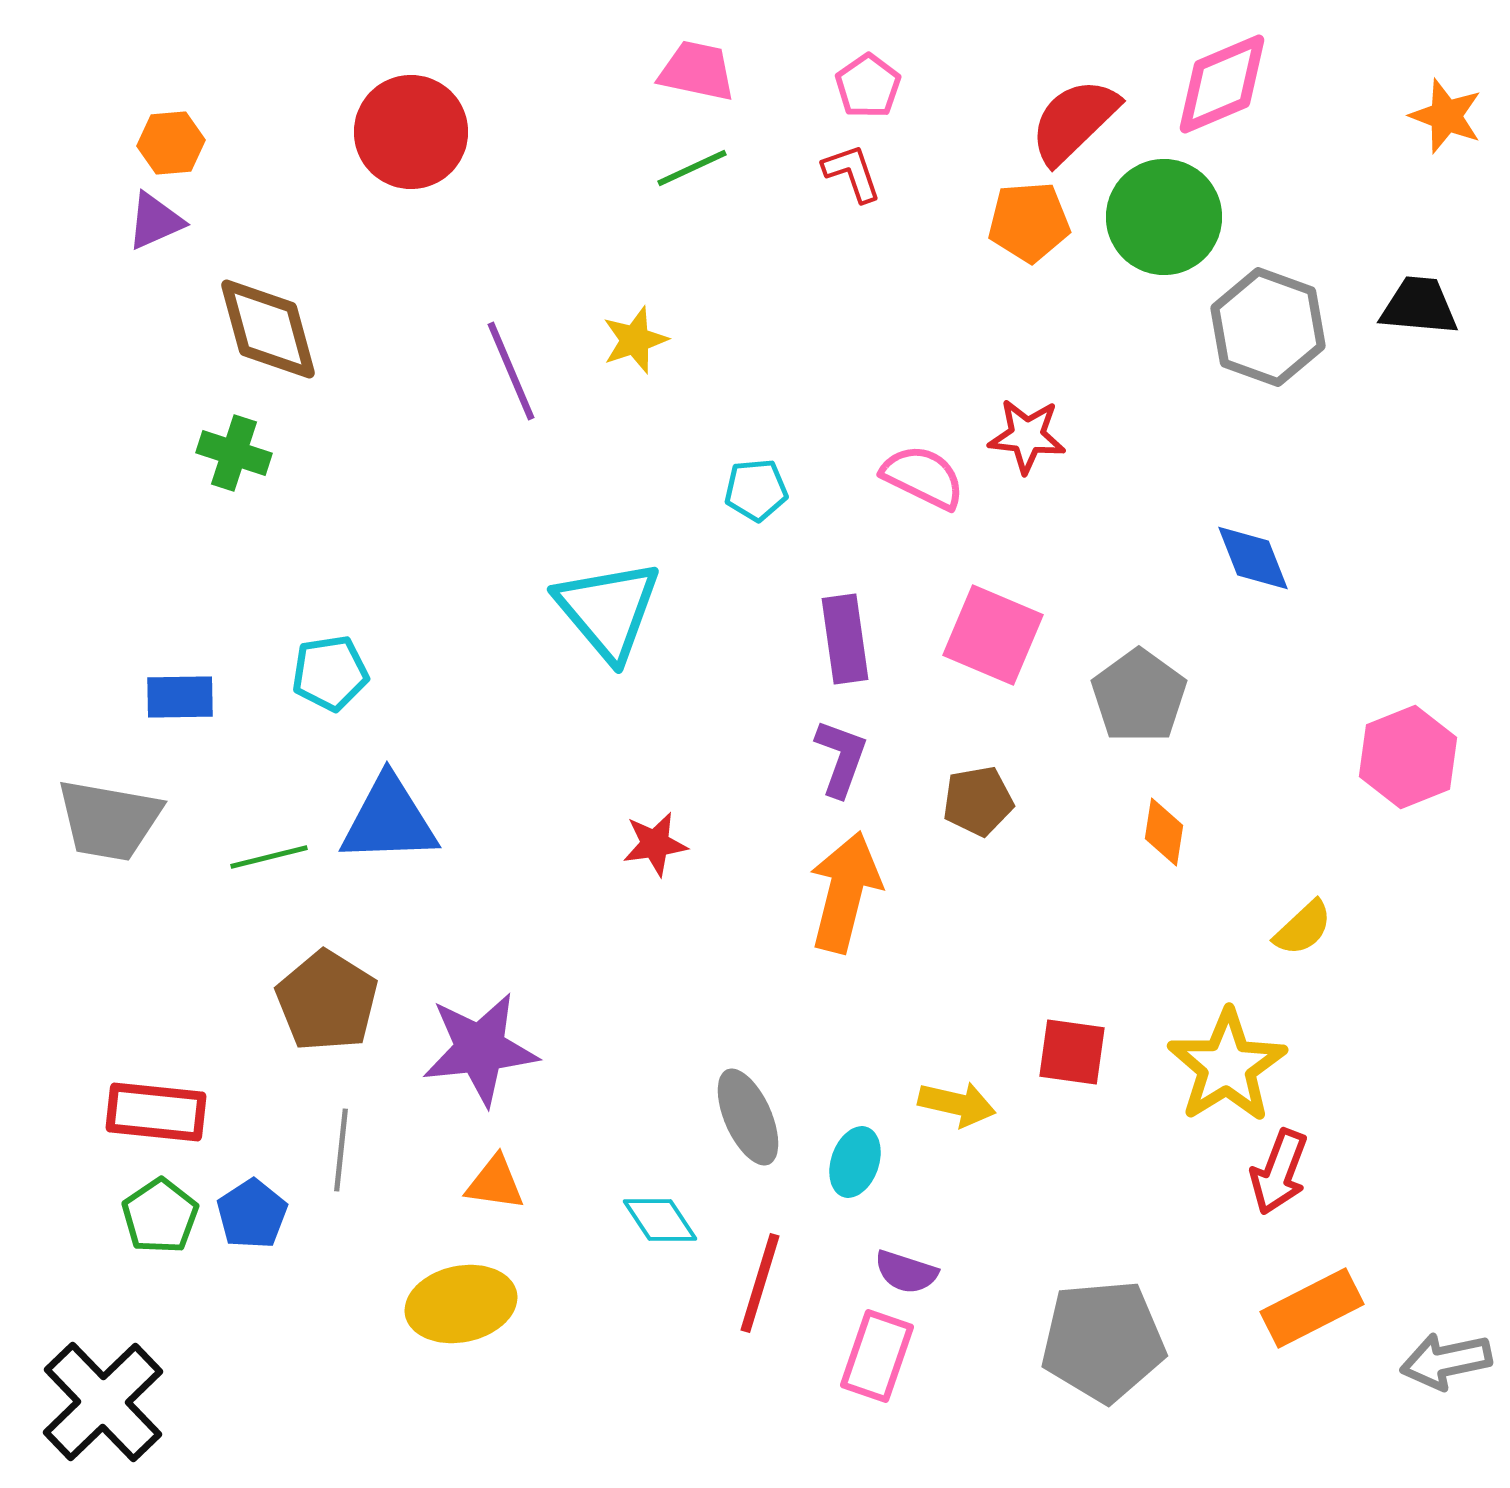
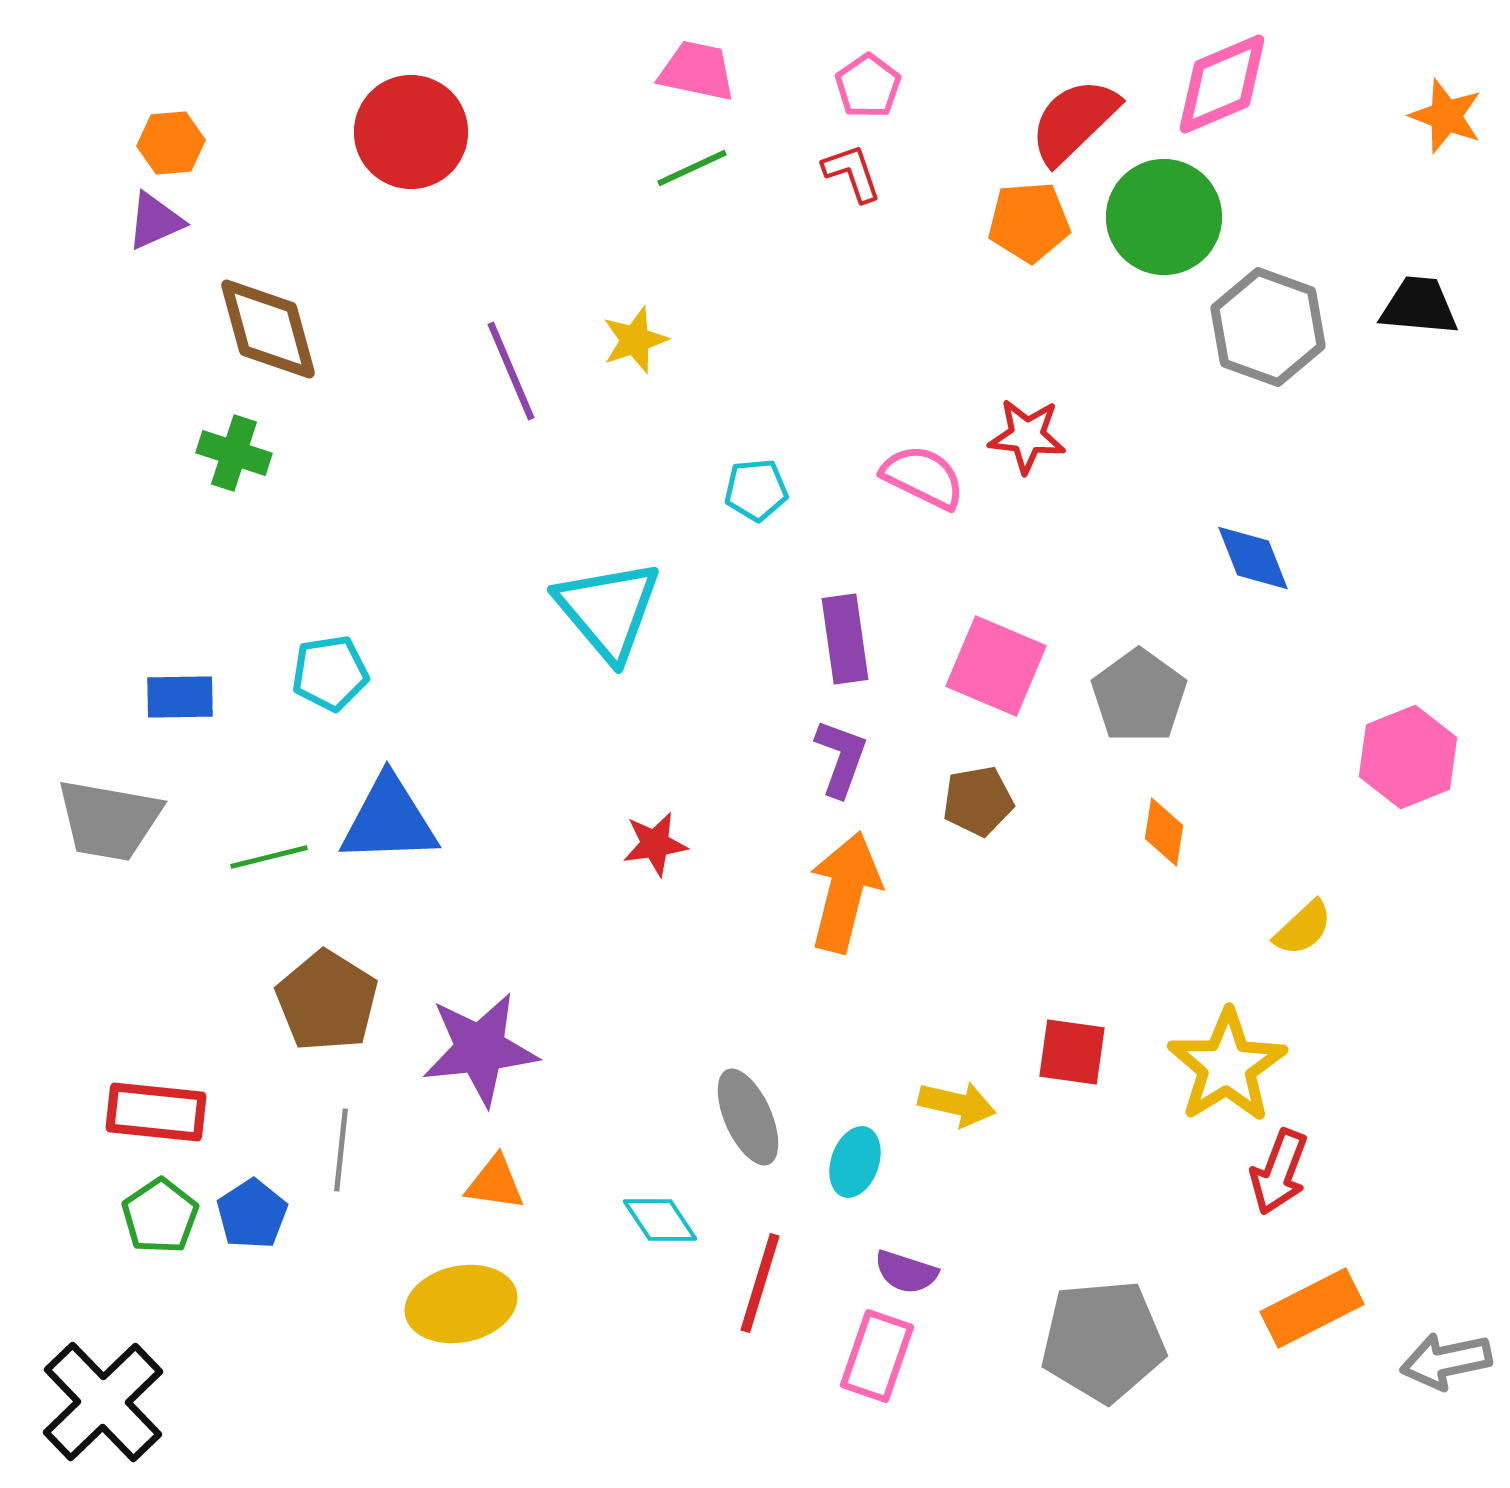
pink square at (993, 635): moved 3 px right, 31 px down
